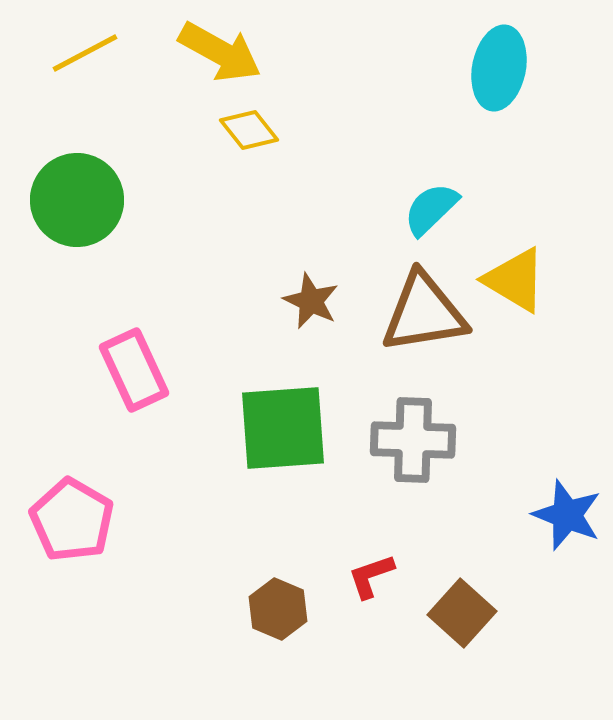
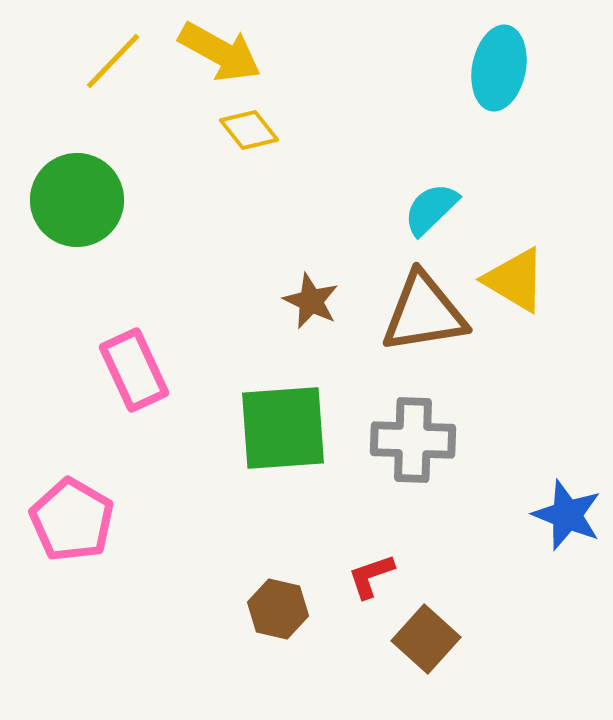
yellow line: moved 28 px right, 8 px down; rotated 18 degrees counterclockwise
brown hexagon: rotated 10 degrees counterclockwise
brown square: moved 36 px left, 26 px down
